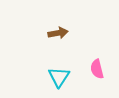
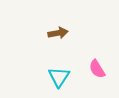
pink semicircle: rotated 18 degrees counterclockwise
